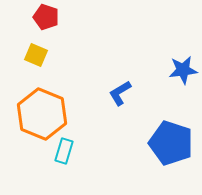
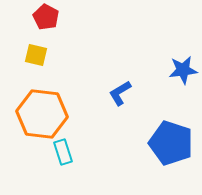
red pentagon: rotated 10 degrees clockwise
yellow square: rotated 10 degrees counterclockwise
orange hexagon: rotated 15 degrees counterclockwise
cyan rectangle: moved 1 px left, 1 px down; rotated 35 degrees counterclockwise
